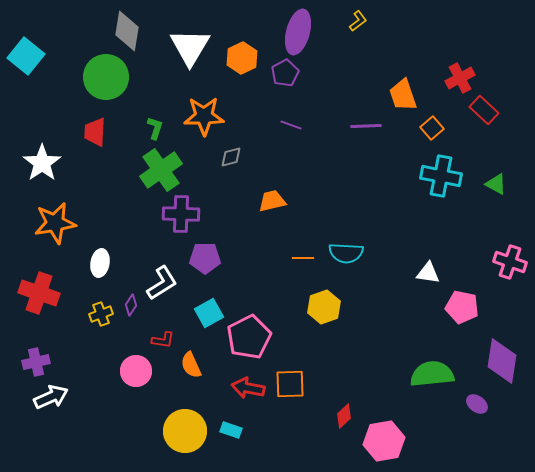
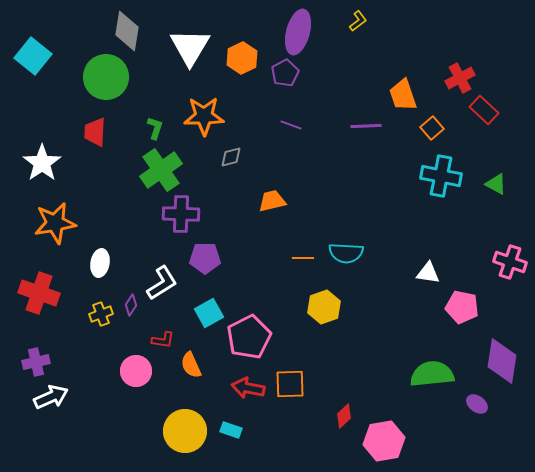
cyan square at (26, 56): moved 7 px right
